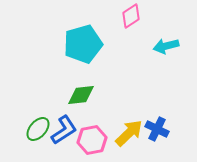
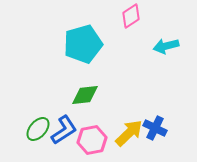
green diamond: moved 4 px right
blue cross: moved 2 px left, 1 px up
